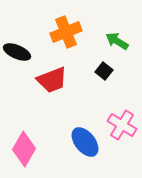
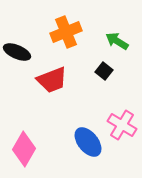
blue ellipse: moved 3 px right
